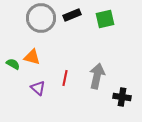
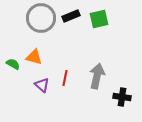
black rectangle: moved 1 px left, 1 px down
green square: moved 6 px left
orange triangle: moved 2 px right
purple triangle: moved 4 px right, 3 px up
